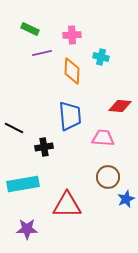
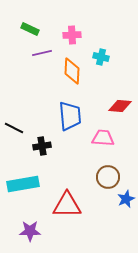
black cross: moved 2 px left, 1 px up
purple star: moved 3 px right, 2 px down
